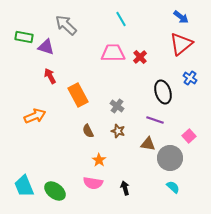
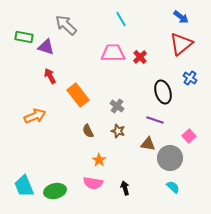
orange rectangle: rotated 10 degrees counterclockwise
green ellipse: rotated 50 degrees counterclockwise
